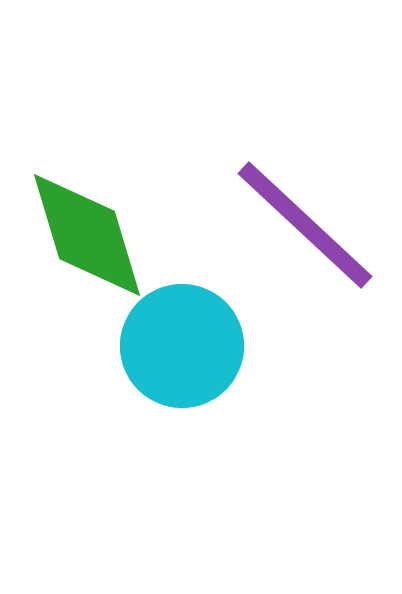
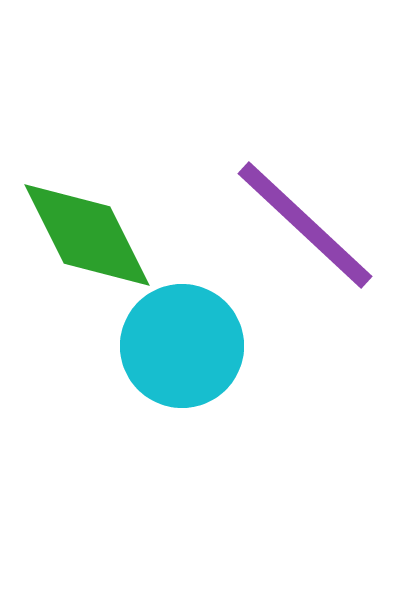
green diamond: rotated 10 degrees counterclockwise
